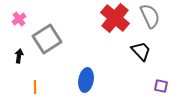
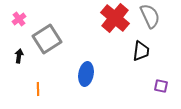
black trapezoid: rotated 50 degrees clockwise
blue ellipse: moved 6 px up
orange line: moved 3 px right, 2 px down
